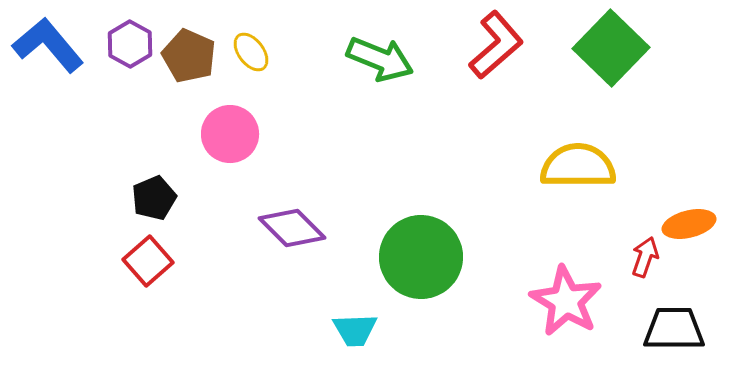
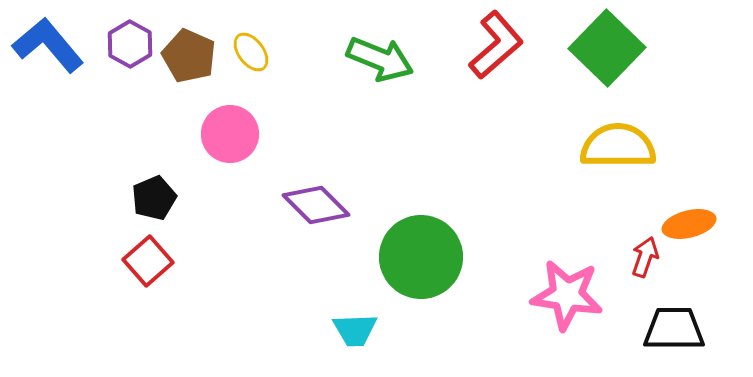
green square: moved 4 px left
yellow semicircle: moved 40 px right, 20 px up
purple diamond: moved 24 px right, 23 px up
pink star: moved 1 px right, 6 px up; rotated 22 degrees counterclockwise
